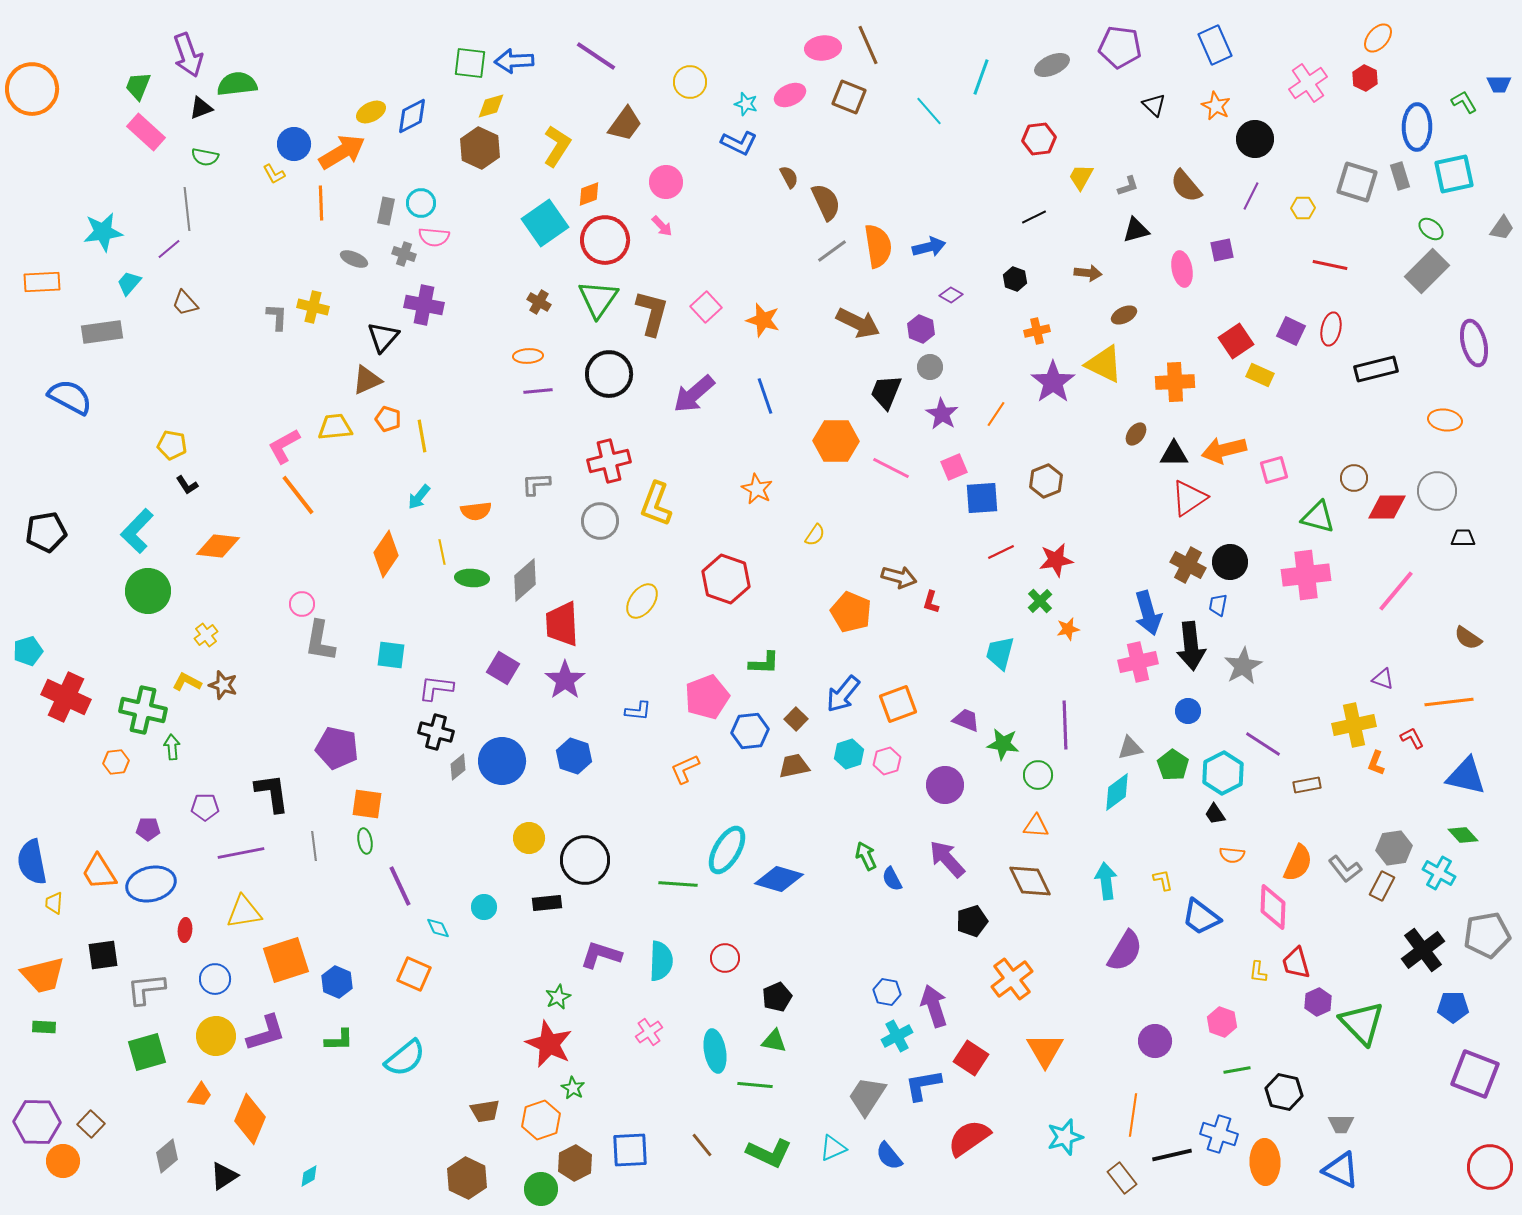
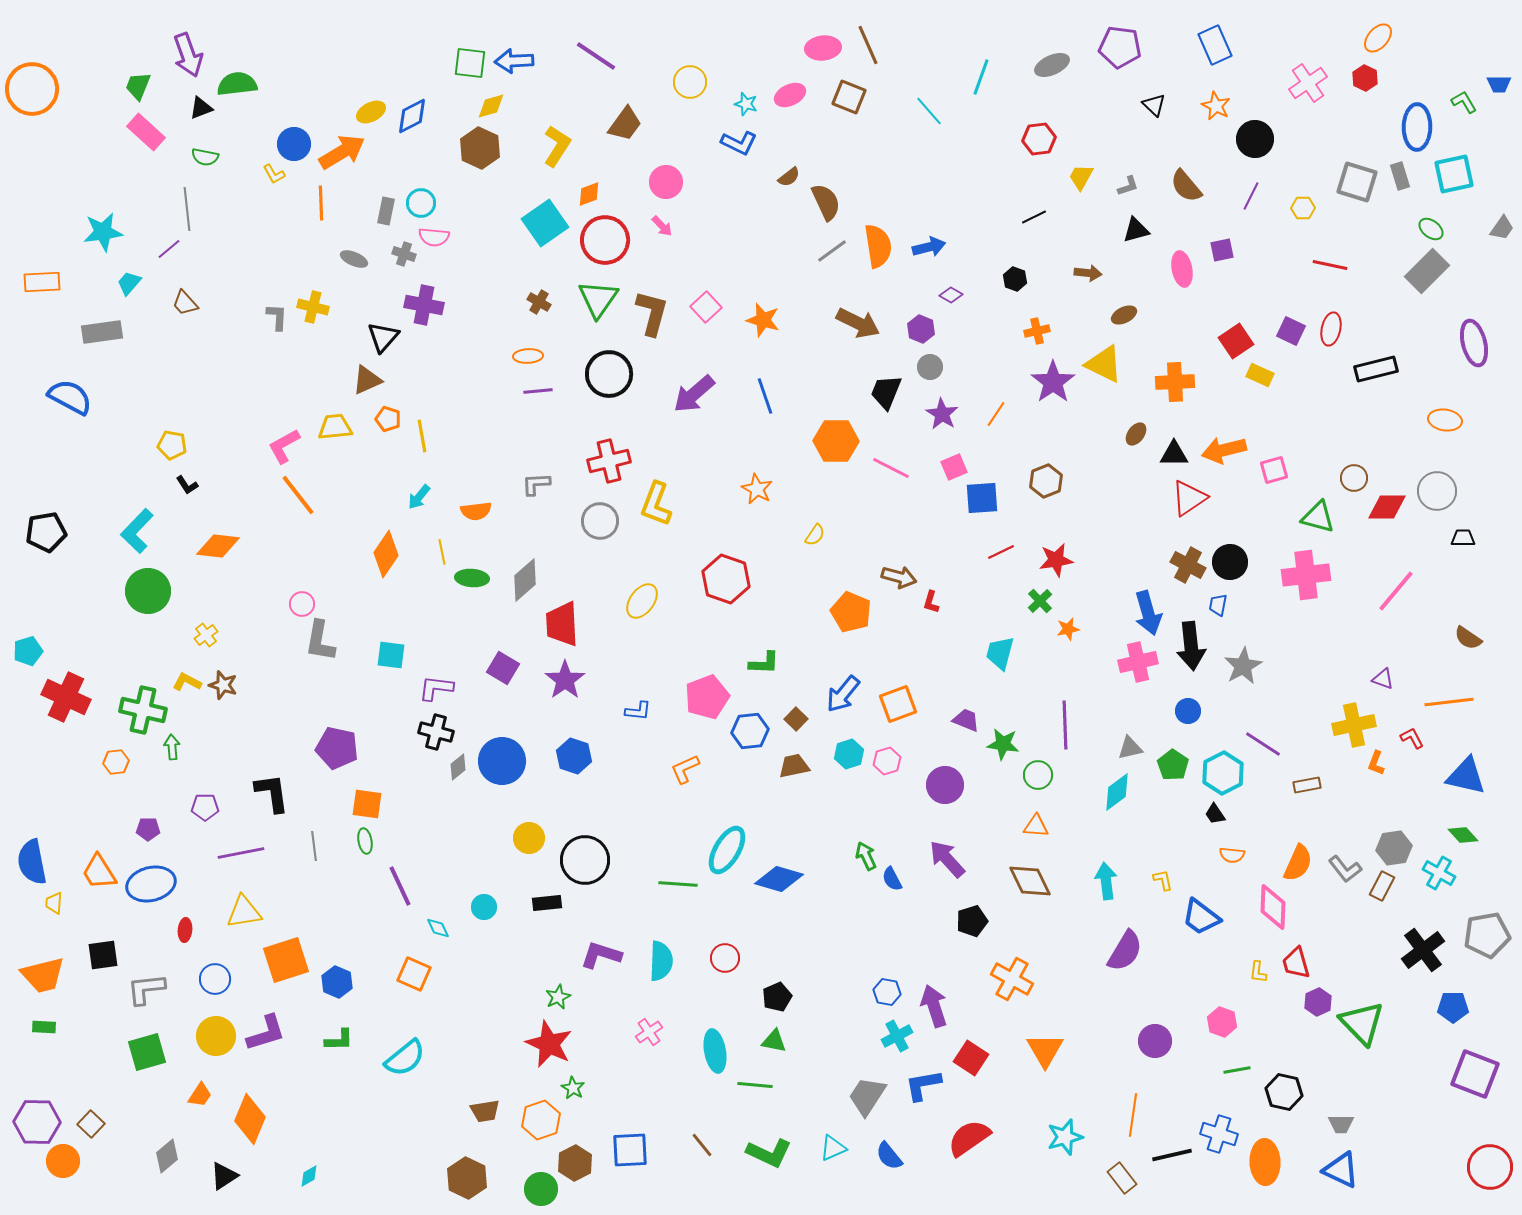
brown semicircle at (789, 177): rotated 80 degrees clockwise
orange cross at (1012, 979): rotated 24 degrees counterclockwise
